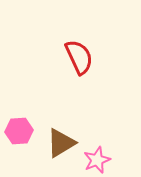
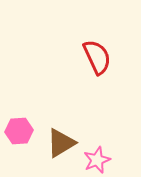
red semicircle: moved 18 px right
